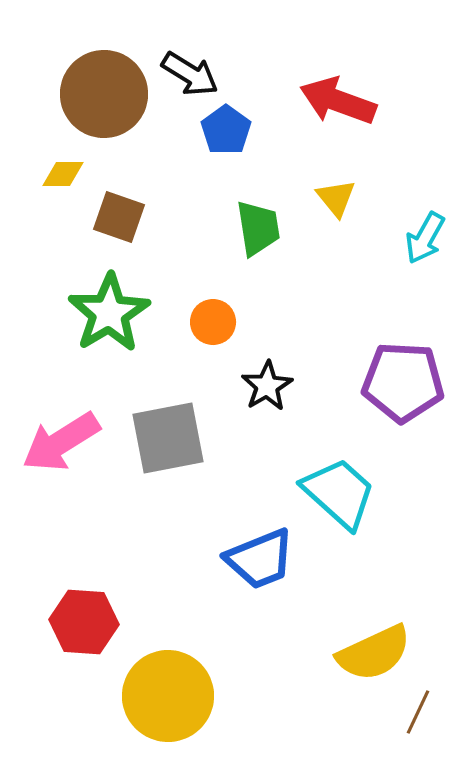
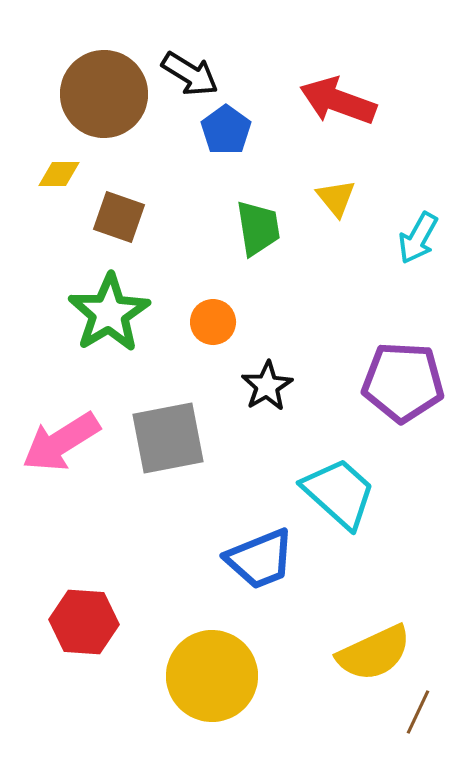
yellow diamond: moved 4 px left
cyan arrow: moved 7 px left
yellow circle: moved 44 px right, 20 px up
